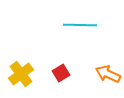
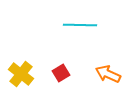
yellow cross: rotated 15 degrees counterclockwise
